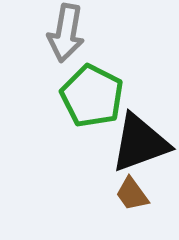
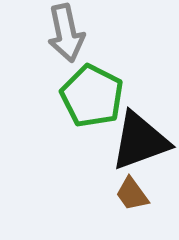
gray arrow: rotated 22 degrees counterclockwise
black triangle: moved 2 px up
